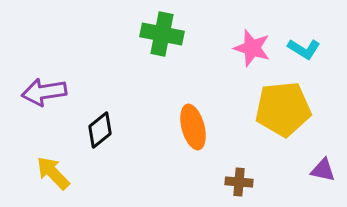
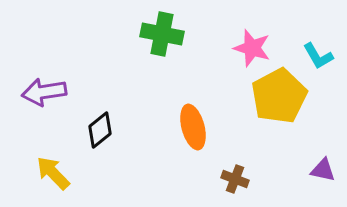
cyan L-shape: moved 14 px right, 7 px down; rotated 28 degrees clockwise
yellow pentagon: moved 4 px left, 13 px up; rotated 22 degrees counterclockwise
brown cross: moved 4 px left, 3 px up; rotated 16 degrees clockwise
